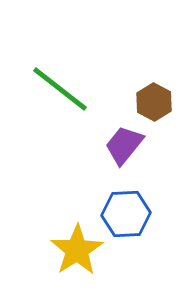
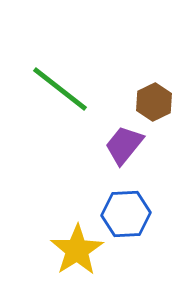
brown hexagon: rotated 6 degrees clockwise
